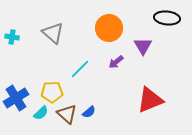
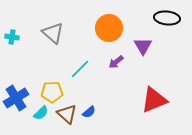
red triangle: moved 4 px right
